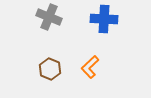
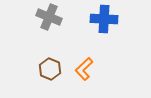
orange L-shape: moved 6 px left, 2 px down
